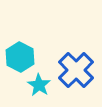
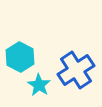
blue cross: rotated 12 degrees clockwise
